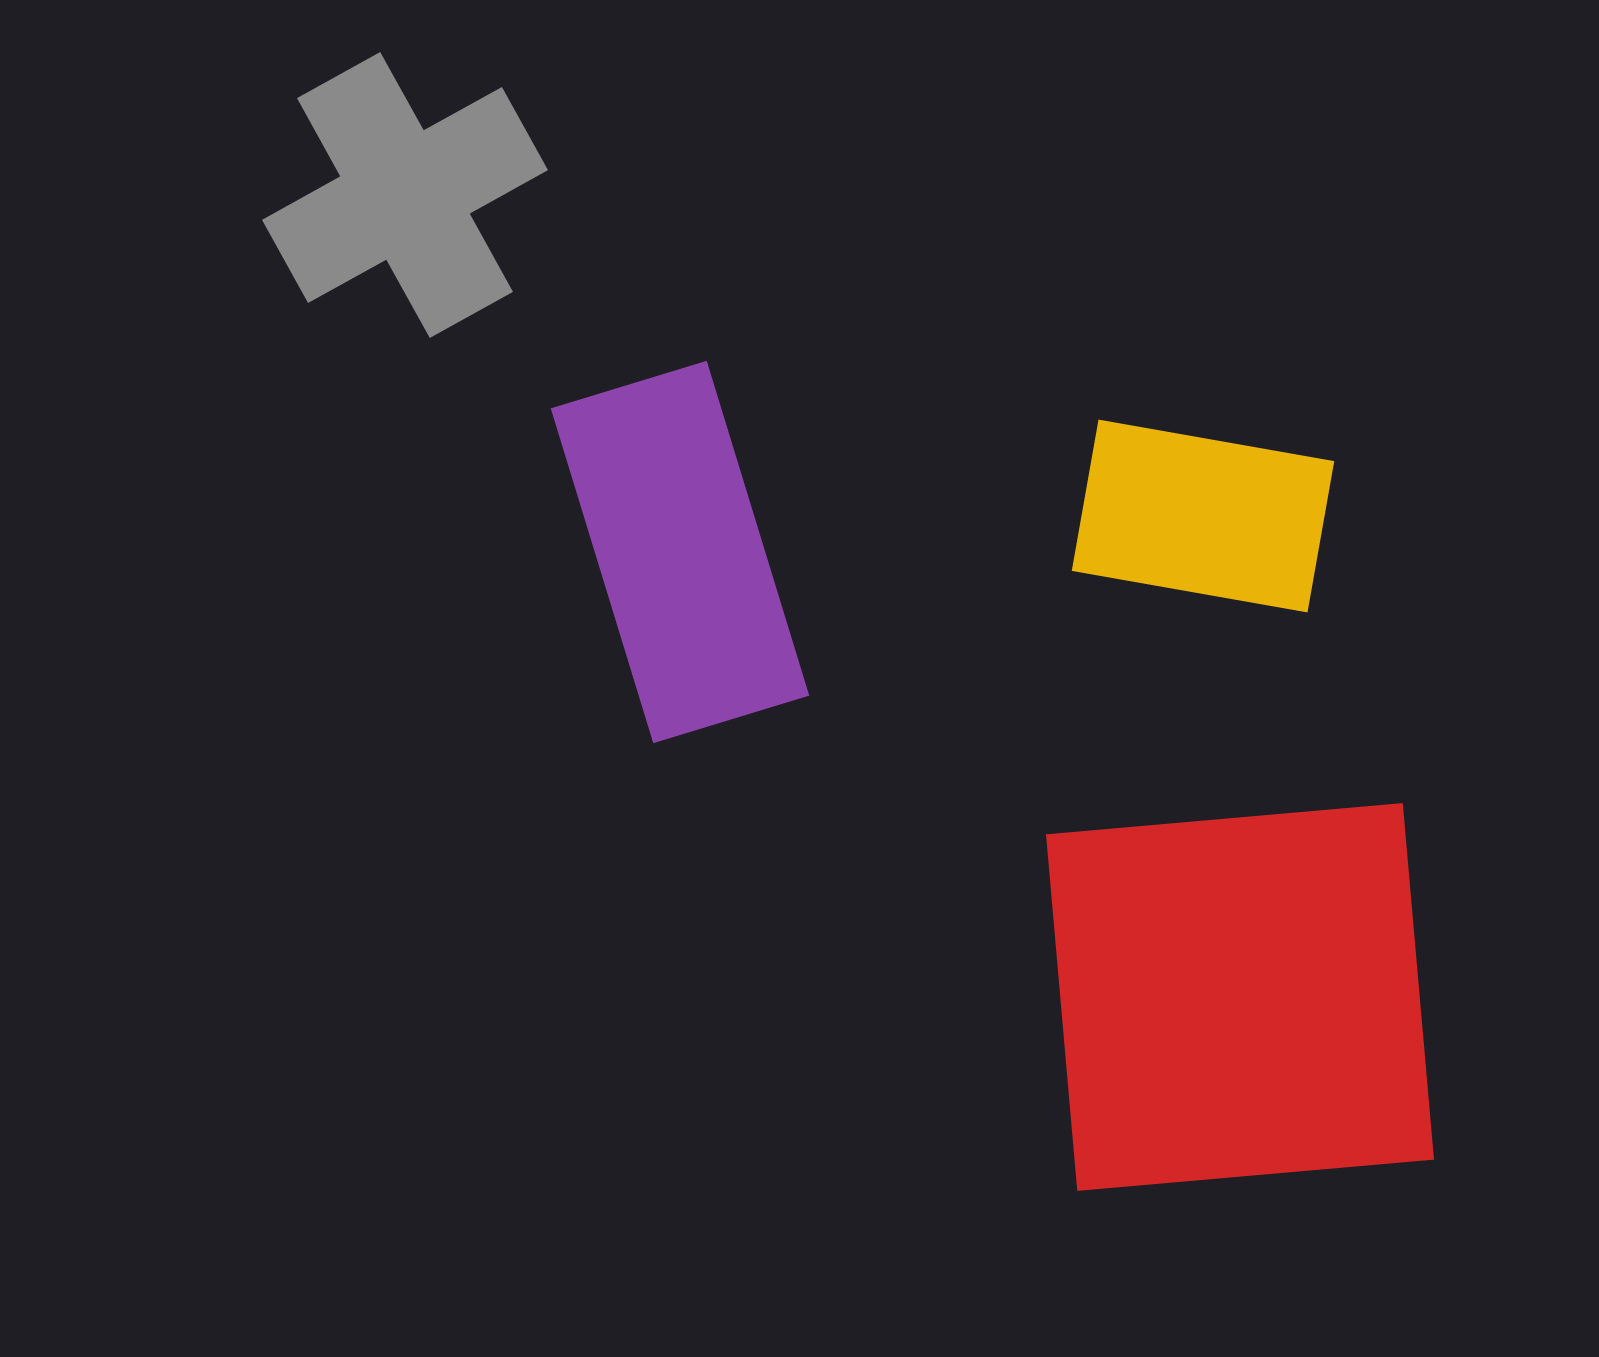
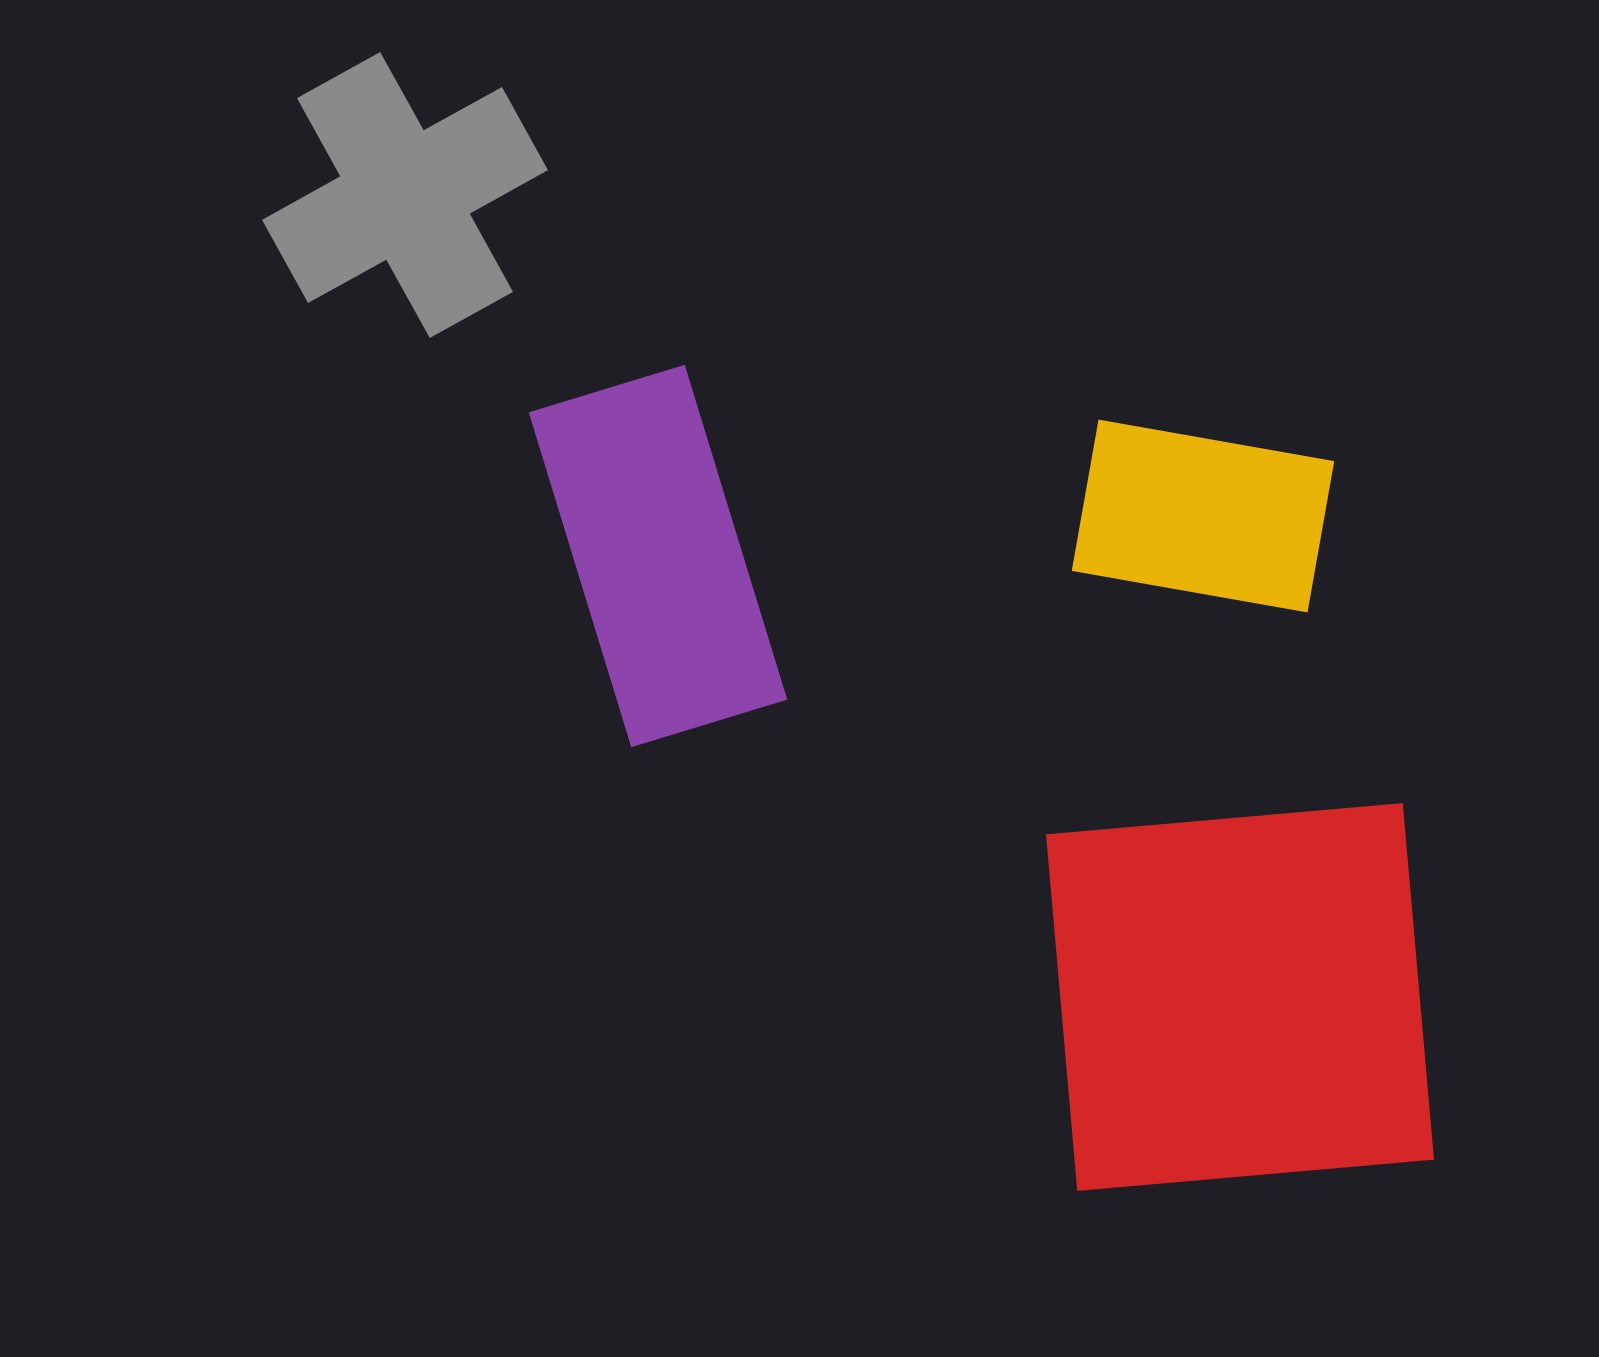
purple rectangle: moved 22 px left, 4 px down
